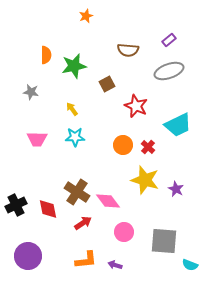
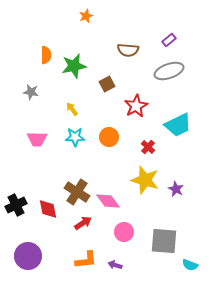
red star: rotated 20 degrees clockwise
orange circle: moved 14 px left, 8 px up
